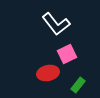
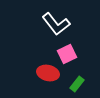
red ellipse: rotated 25 degrees clockwise
green rectangle: moved 1 px left, 1 px up
